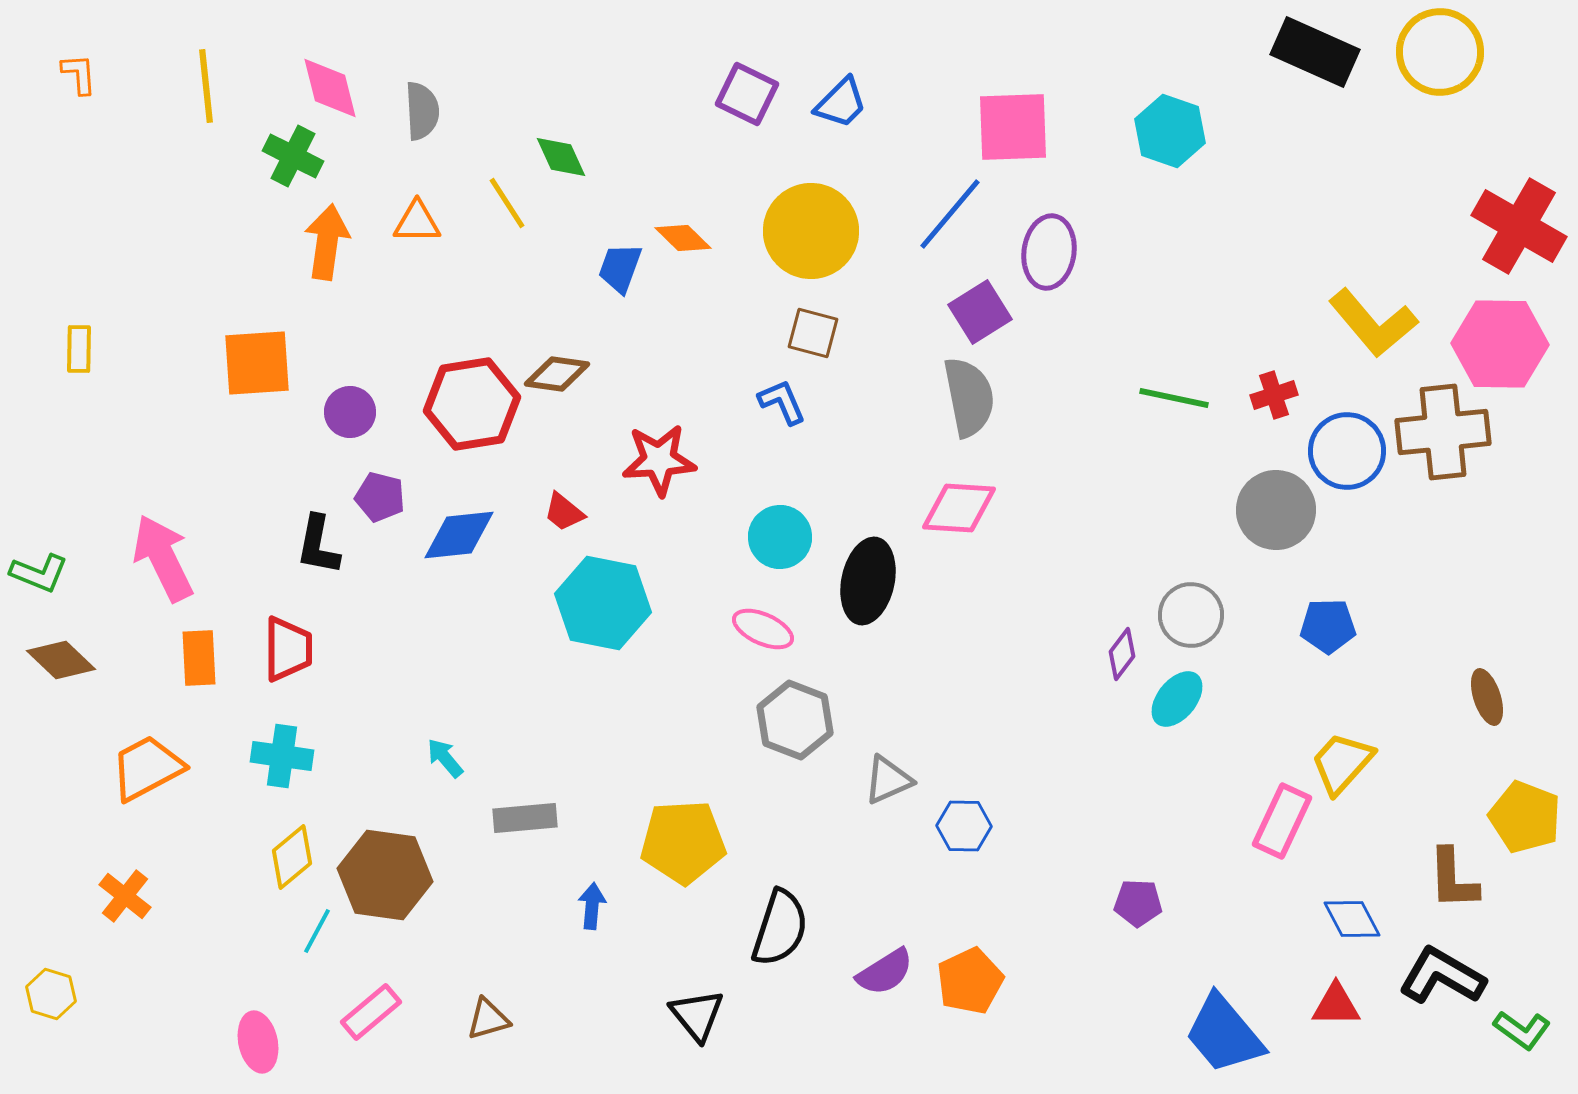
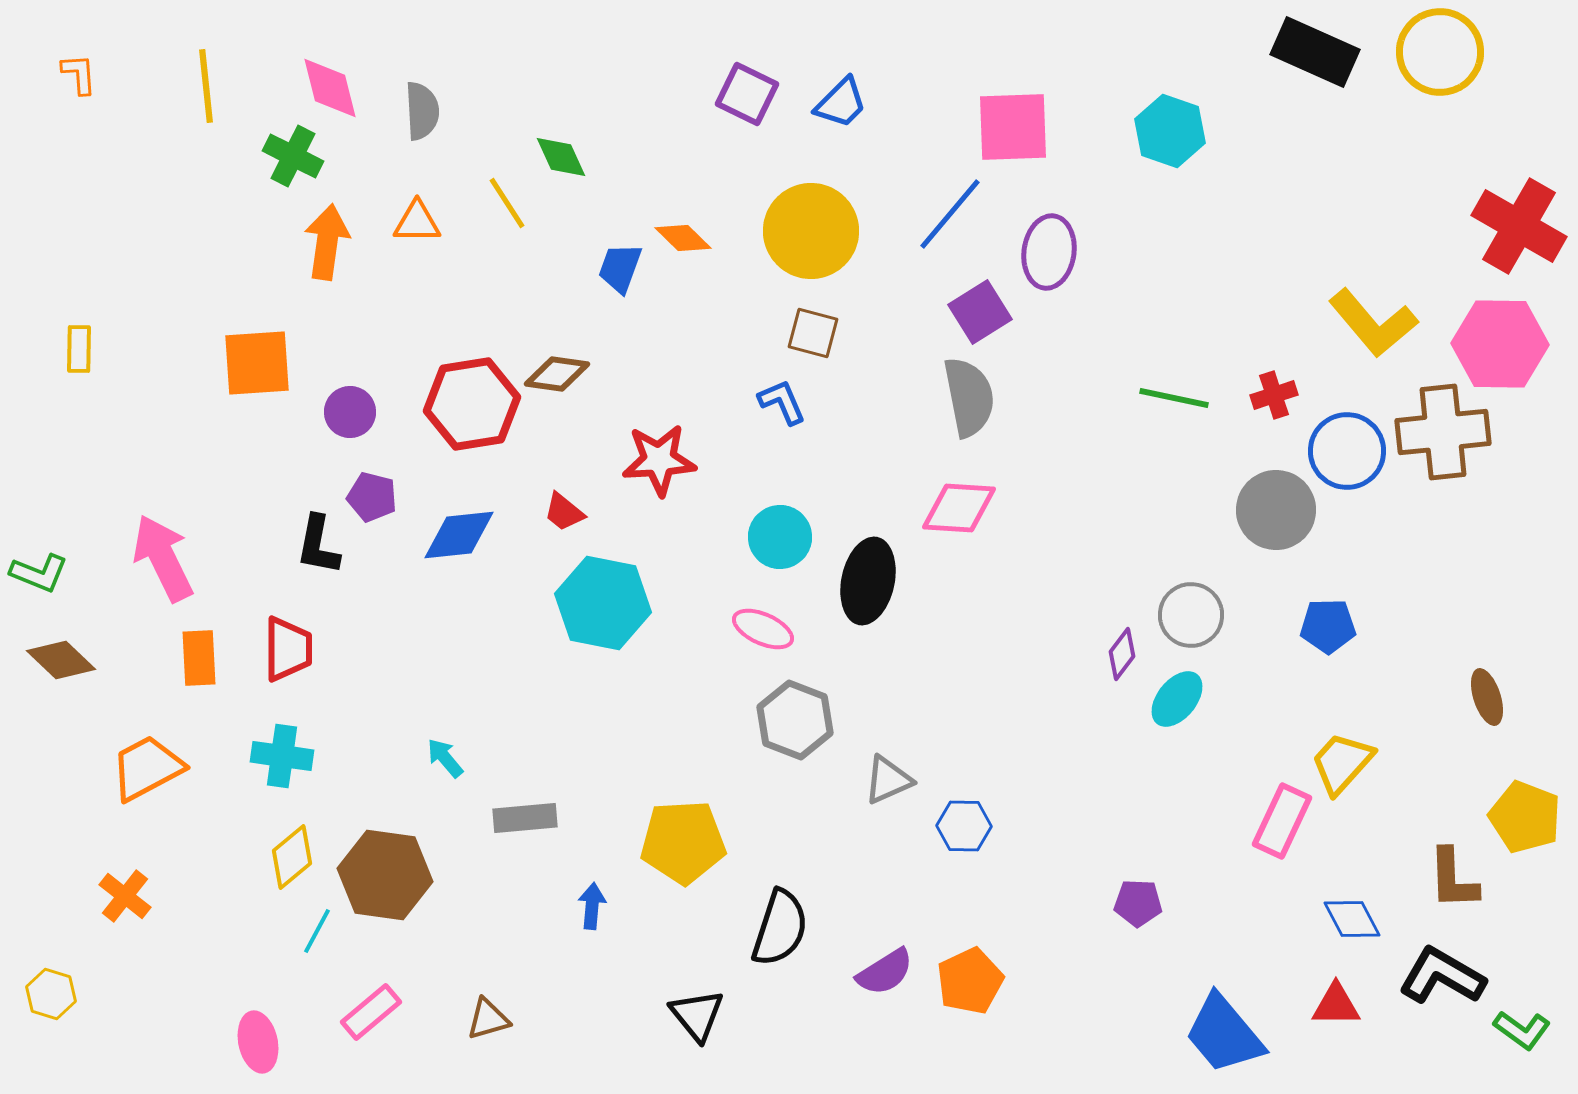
purple pentagon at (380, 497): moved 8 px left
